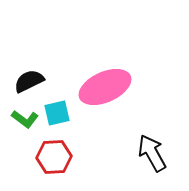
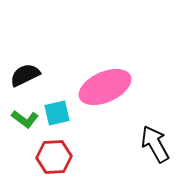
black semicircle: moved 4 px left, 6 px up
black arrow: moved 3 px right, 9 px up
